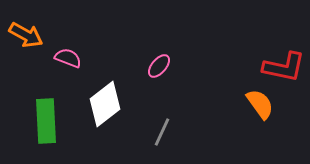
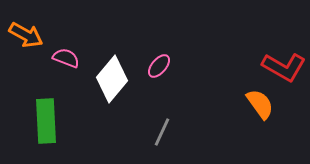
pink semicircle: moved 2 px left
red L-shape: rotated 18 degrees clockwise
white diamond: moved 7 px right, 25 px up; rotated 12 degrees counterclockwise
